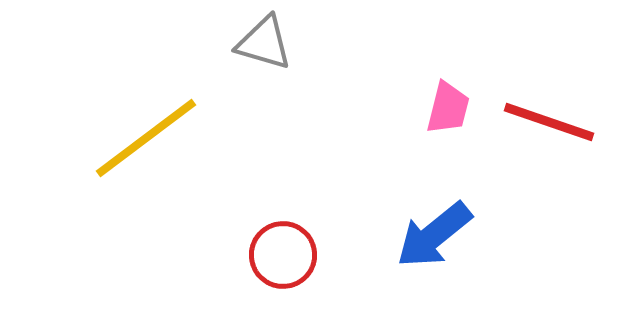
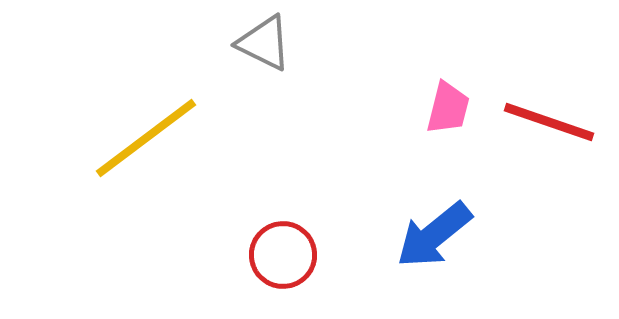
gray triangle: rotated 10 degrees clockwise
